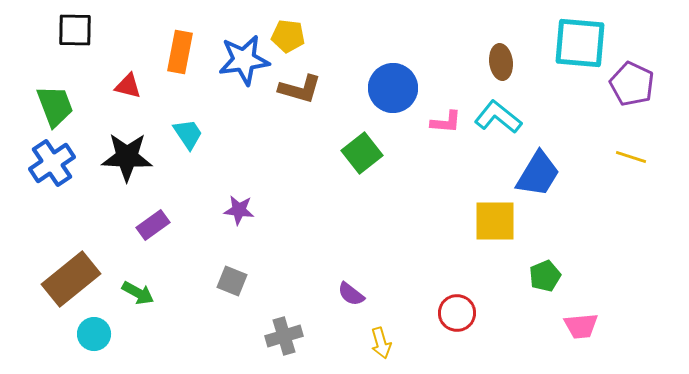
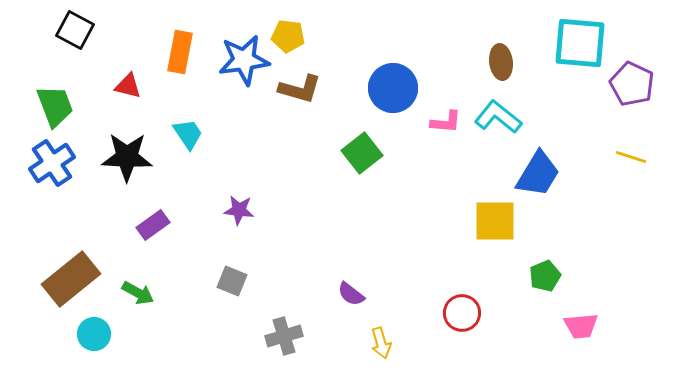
black square: rotated 27 degrees clockwise
red circle: moved 5 px right
